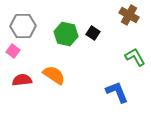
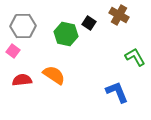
brown cross: moved 10 px left
black square: moved 4 px left, 10 px up
